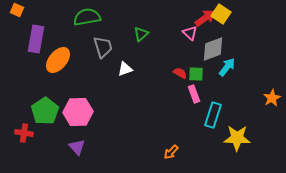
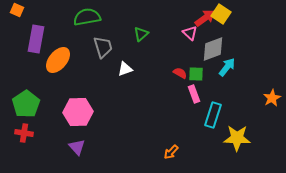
green pentagon: moved 19 px left, 7 px up
